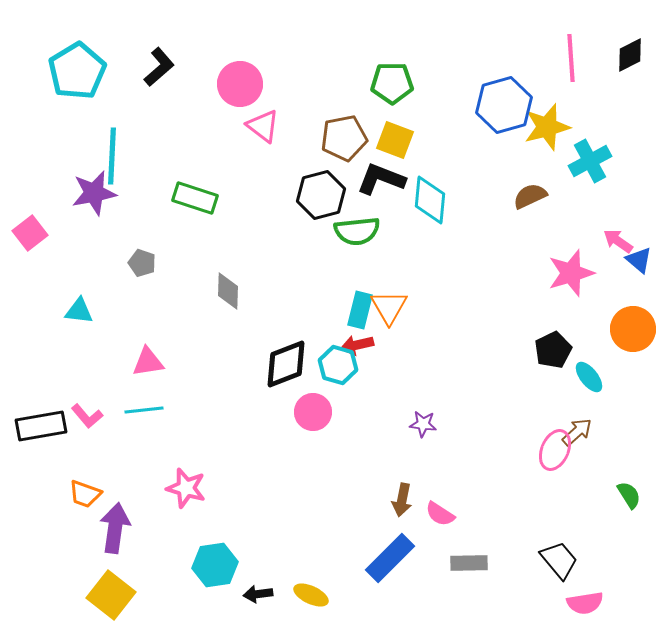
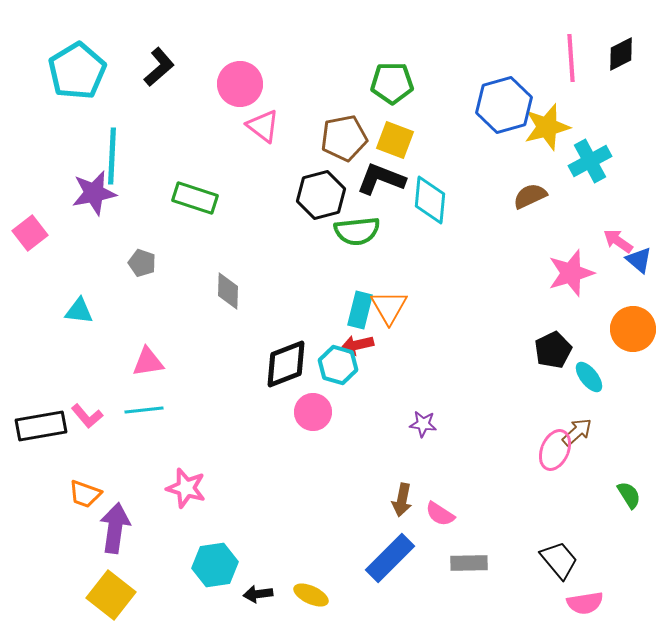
black diamond at (630, 55): moved 9 px left, 1 px up
